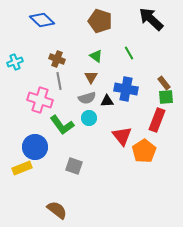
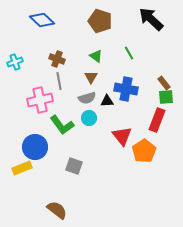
pink cross: rotated 30 degrees counterclockwise
